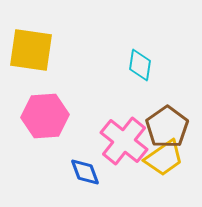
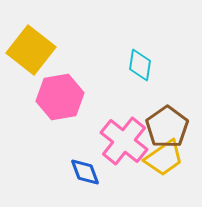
yellow square: rotated 30 degrees clockwise
pink hexagon: moved 15 px right, 19 px up; rotated 6 degrees counterclockwise
